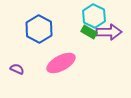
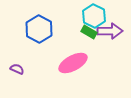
purple arrow: moved 1 px right, 1 px up
pink ellipse: moved 12 px right
